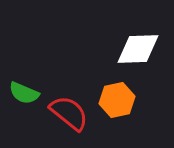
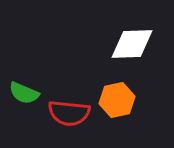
white diamond: moved 6 px left, 5 px up
red semicircle: rotated 147 degrees clockwise
